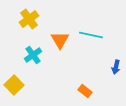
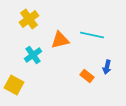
cyan line: moved 1 px right
orange triangle: rotated 48 degrees clockwise
blue arrow: moved 9 px left
yellow square: rotated 18 degrees counterclockwise
orange rectangle: moved 2 px right, 15 px up
